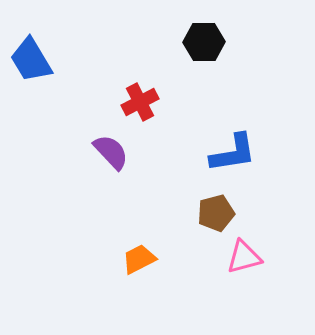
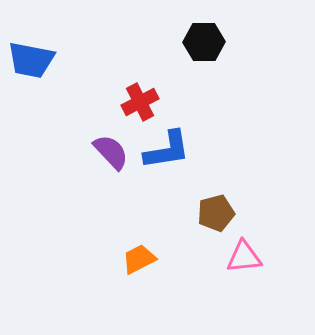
blue trapezoid: rotated 48 degrees counterclockwise
blue L-shape: moved 66 px left, 3 px up
pink triangle: rotated 9 degrees clockwise
